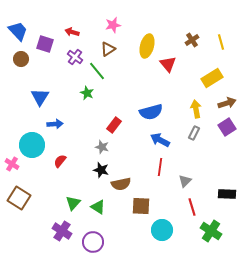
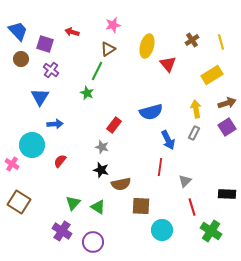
purple cross at (75, 57): moved 24 px left, 13 px down
green line at (97, 71): rotated 66 degrees clockwise
yellow rectangle at (212, 78): moved 3 px up
blue arrow at (160, 140): moved 8 px right; rotated 144 degrees counterclockwise
brown square at (19, 198): moved 4 px down
